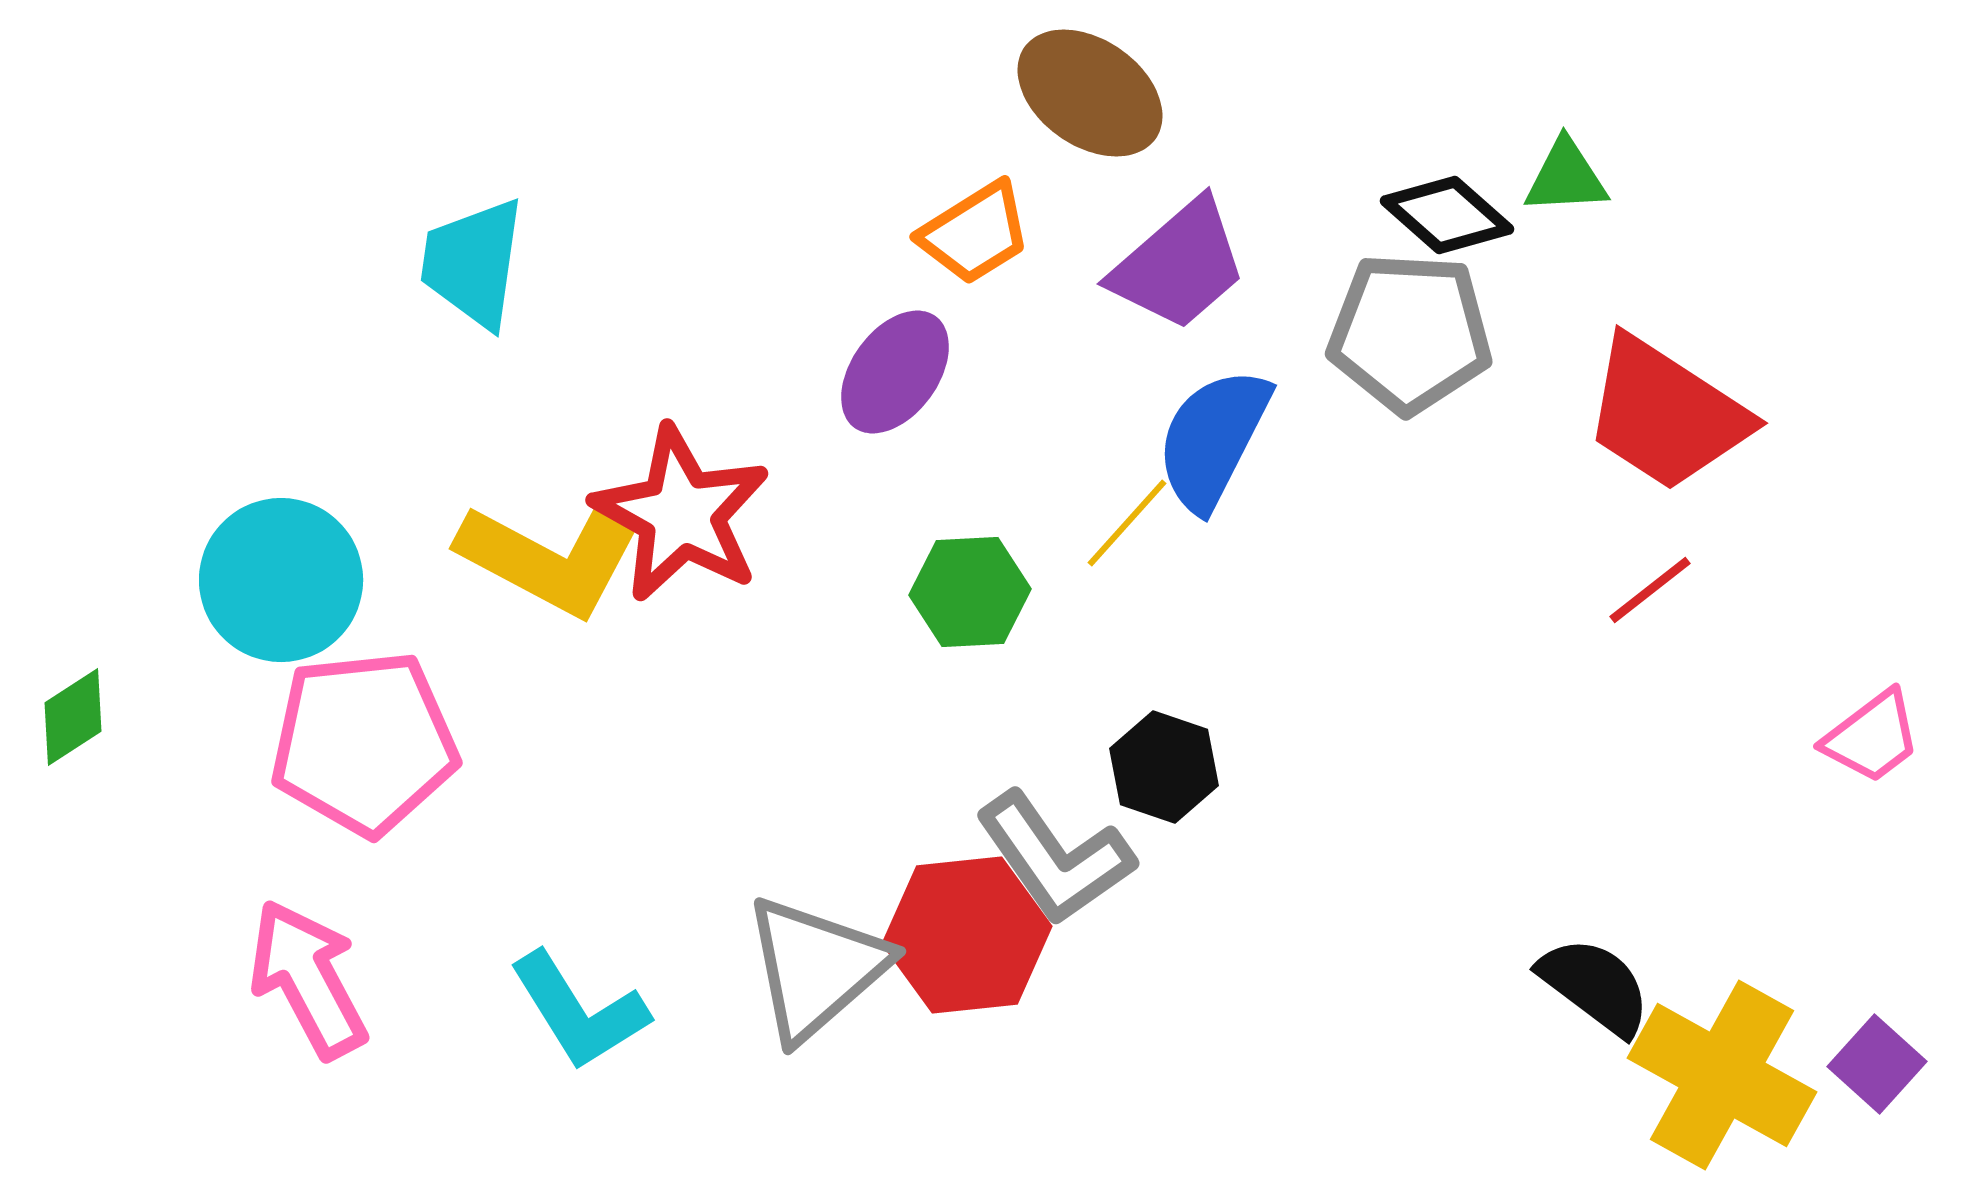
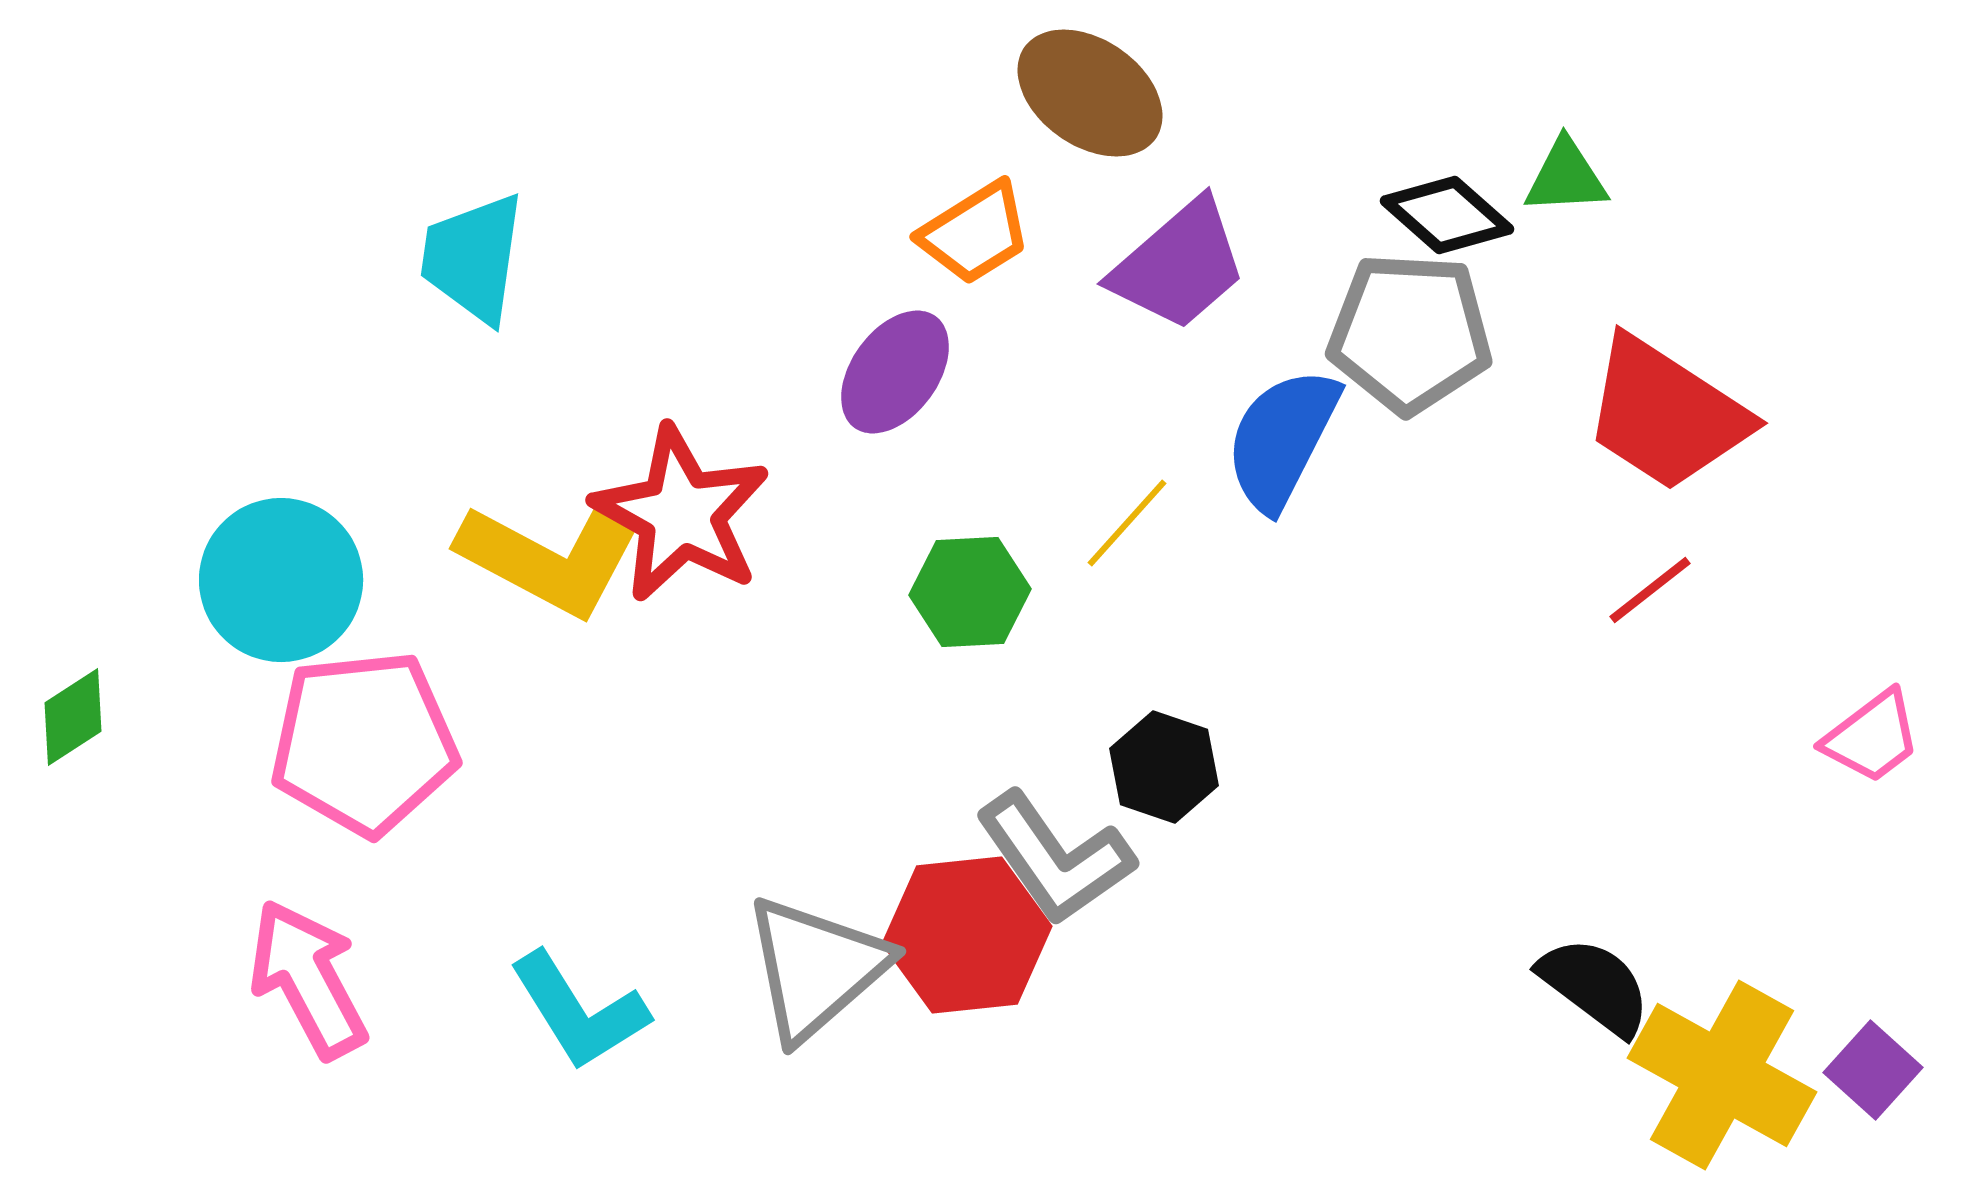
cyan trapezoid: moved 5 px up
blue semicircle: moved 69 px right
purple square: moved 4 px left, 6 px down
